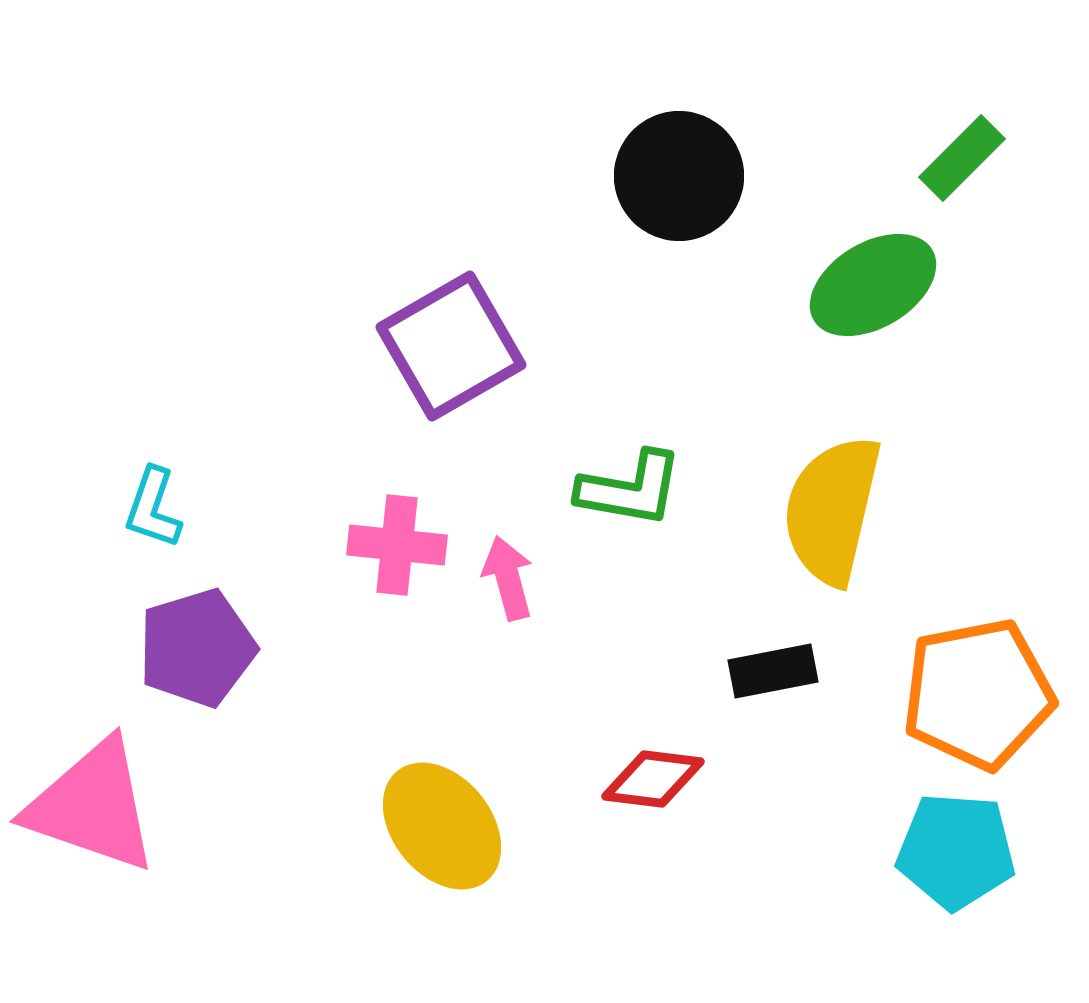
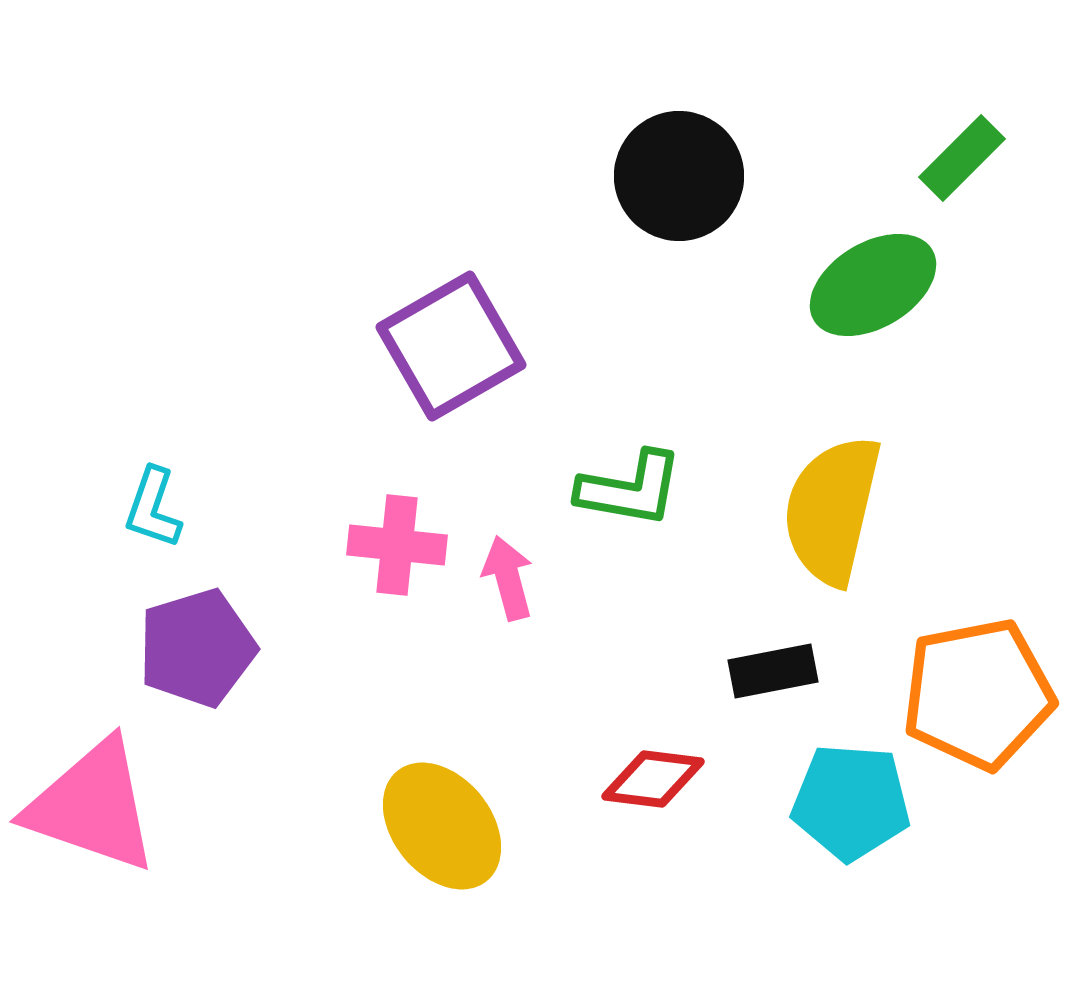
cyan pentagon: moved 105 px left, 49 px up
